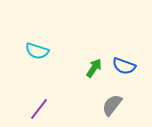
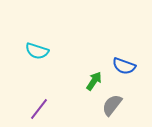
green arrow: moved 13 px down
